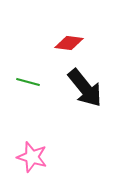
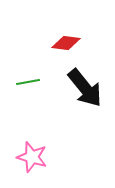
red diamond: moved 3 px left
green line: rotated 25 degrees counterclockwise
